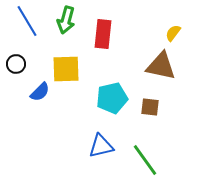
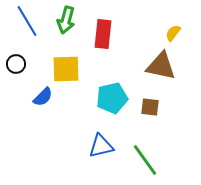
blue semicircle: moved 3 px right, 5 px down
